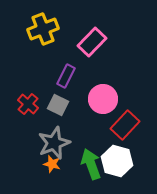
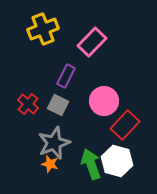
pink circle: moved 1 px right, 2 px down
orange star: moved 2 px left
